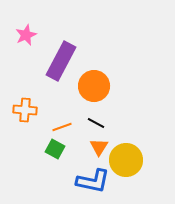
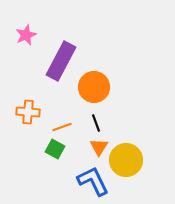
orange circle: moved 1 px down
orange cross: moved 3 px right, 2 px down
black line: rotated 42 degrees clockwise
blue L-shape: rotated 128 degrees counterclockwise
